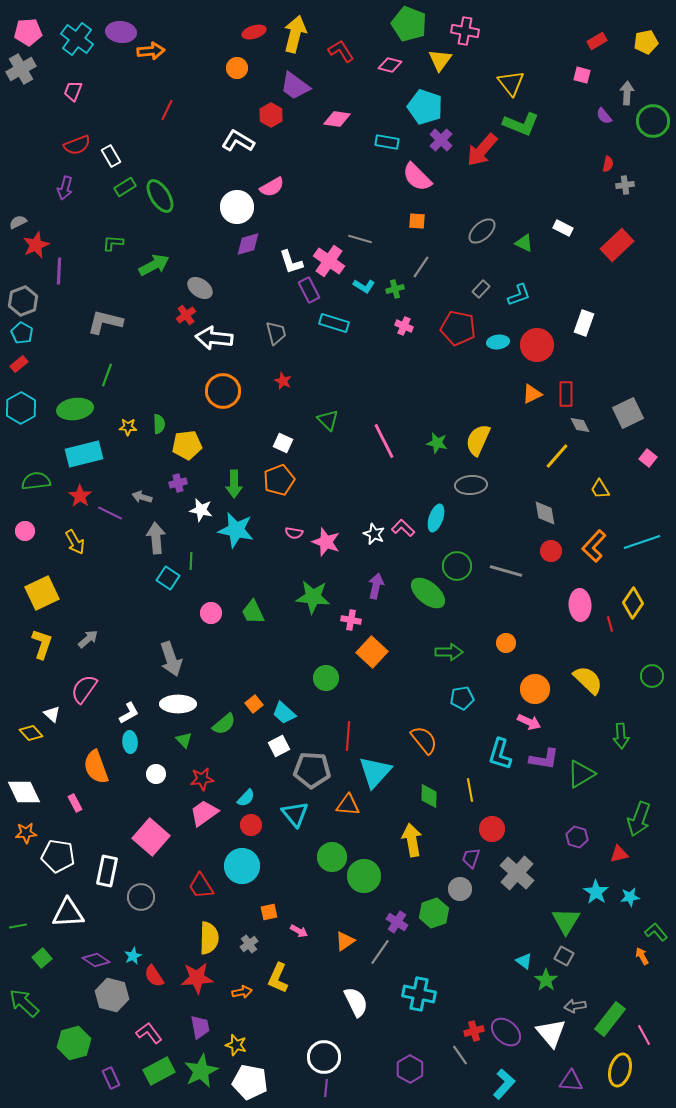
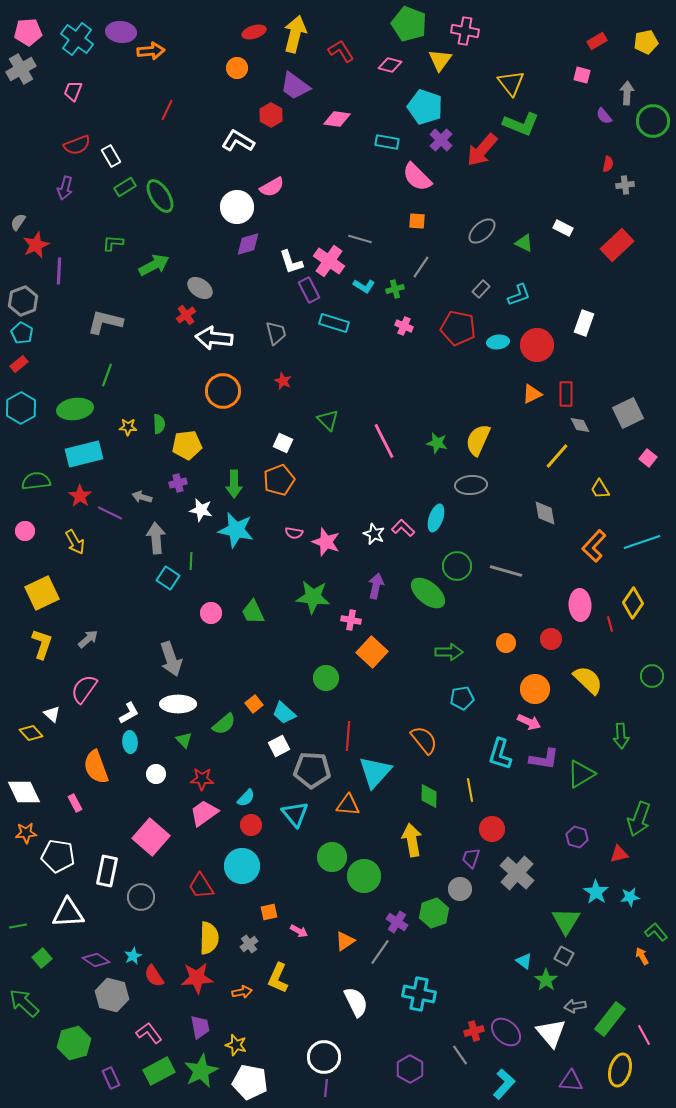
gray semicircle at (18, 222): rotated 30 degrees counterclockwise
red circle at (551, 551): moved 88 px down
red star at (202, 779): rotated 10 degrees clockwise
